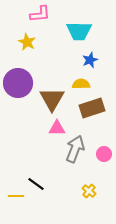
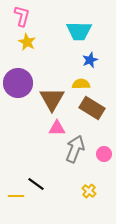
pink L-shape: moved 18 px left, 2 px down; rotated 70 degrees counterclockwise
brown rectangle: rotated 50 degrees clockwise
